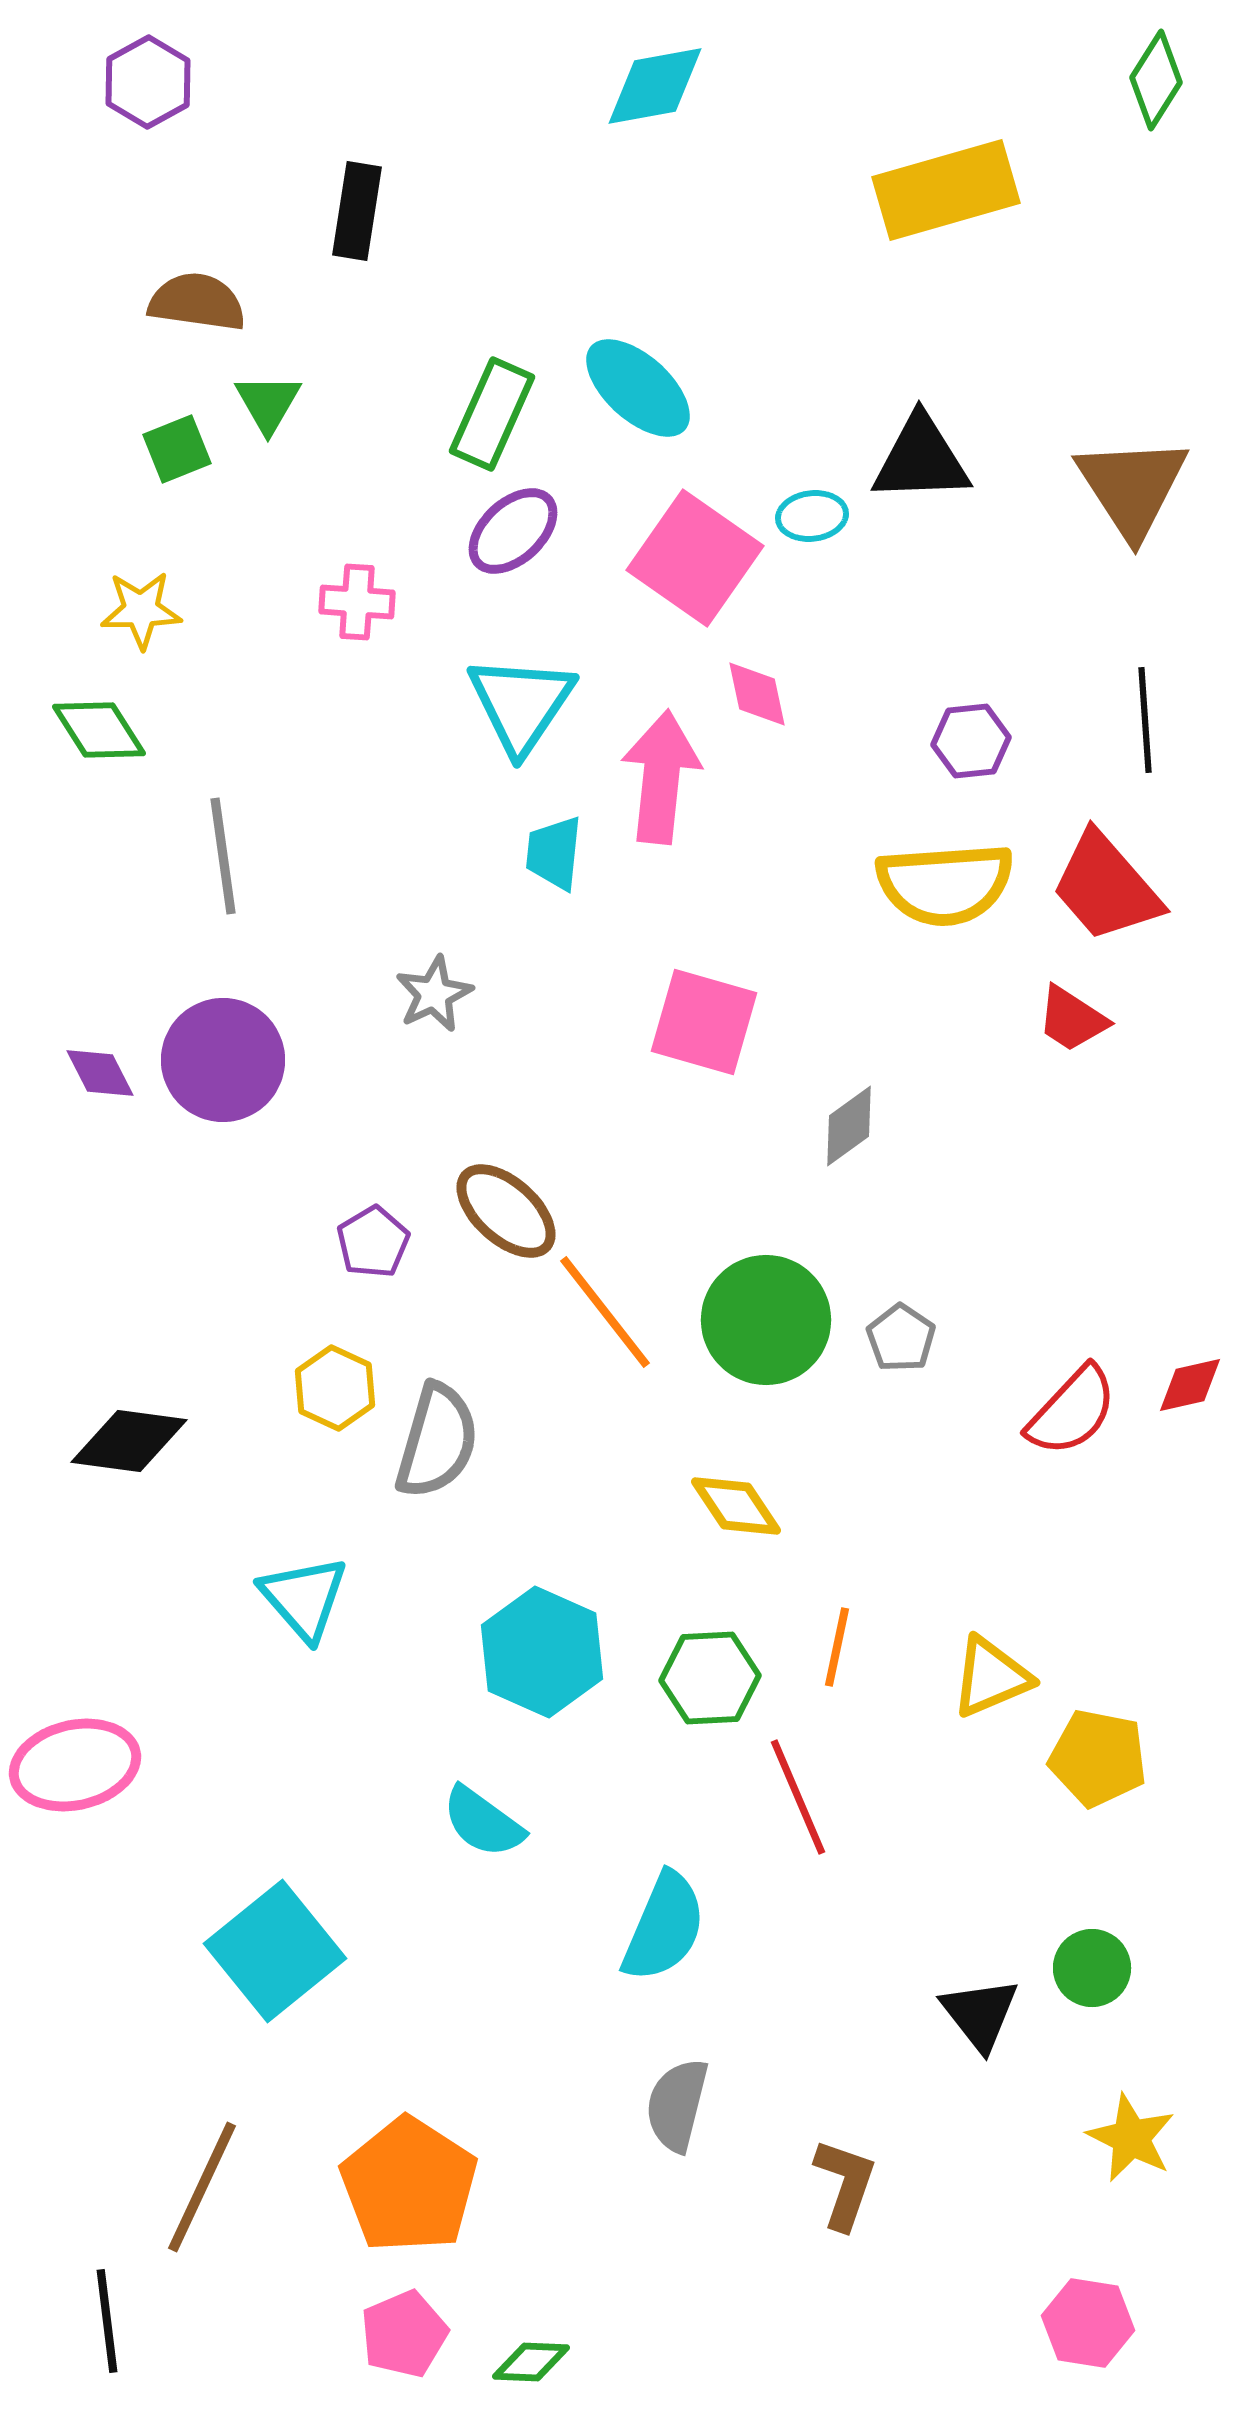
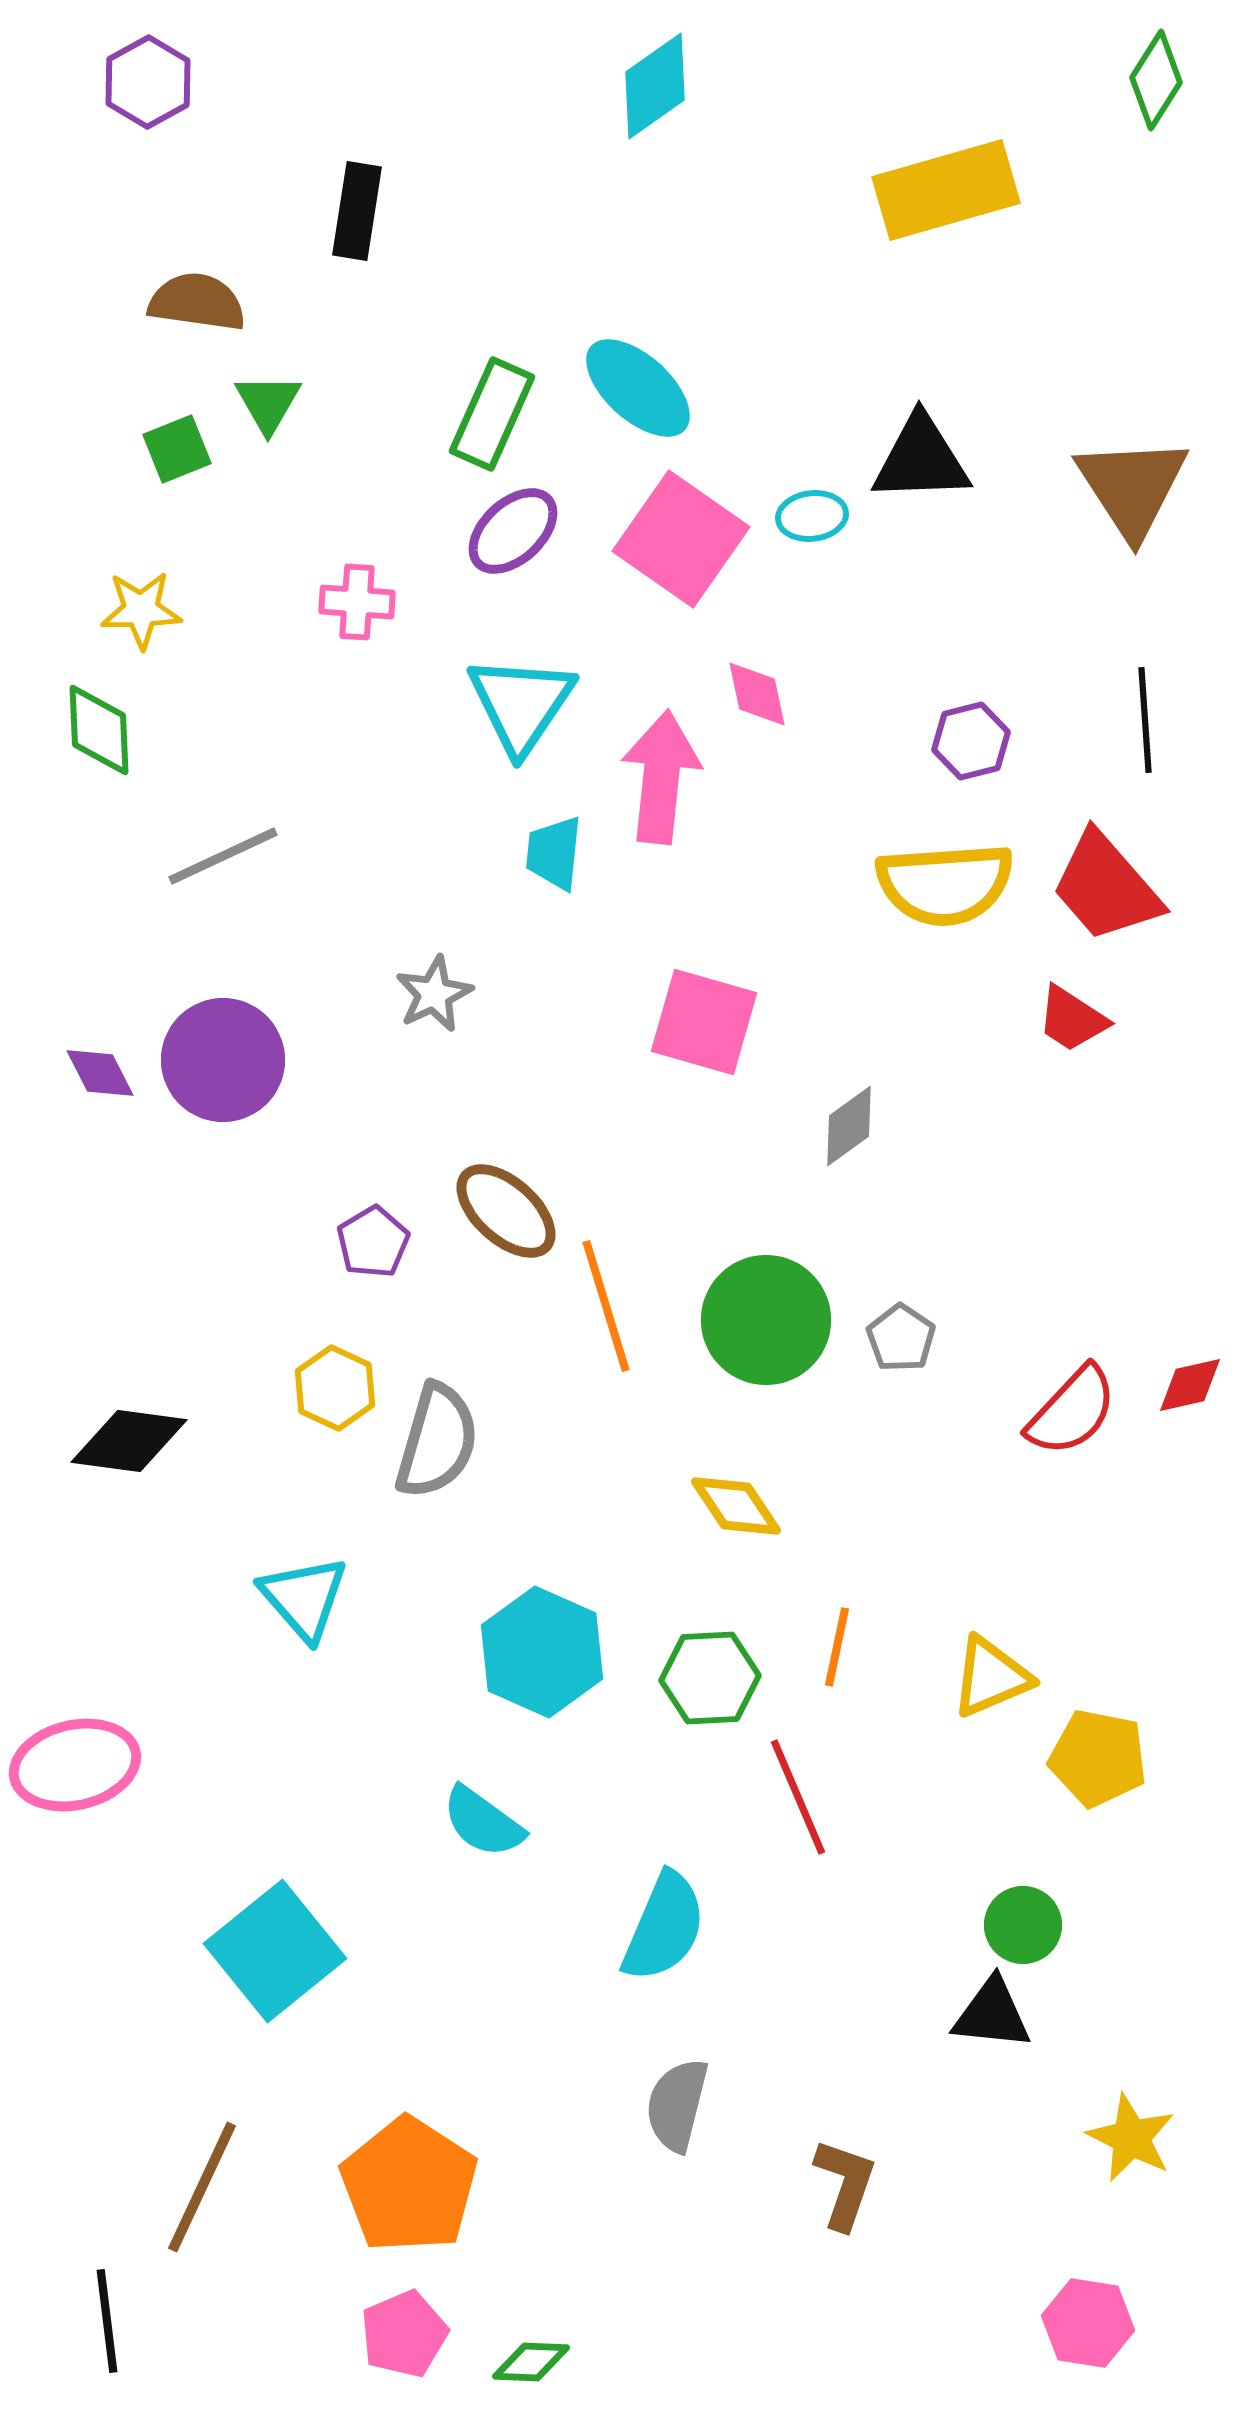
cyan diamond at (655, 86): rotated 25 degrees counterclockwise
pink square at (695, 558): moved 14 px left, 19 px up
green diamond at (99, 730): rotated 30 degrees clockwise
purple hexagon at (971, 741): rotated 8 degrees counterclockwise
gray line at (223, 856): rotated 73 degrees clockwise
orange line at (605, 1312): moved 1 px right, 6 px up; rotated 21 degrees clockwise
green circle at (1092, 1968): moved 69 px left, 43 px up
black triangle at (980, 2014): moved 12 px right; rotated 46 degrees counterclockwise
